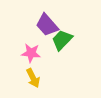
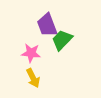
purple trapezoid: rotated 20 degrees clockwise
